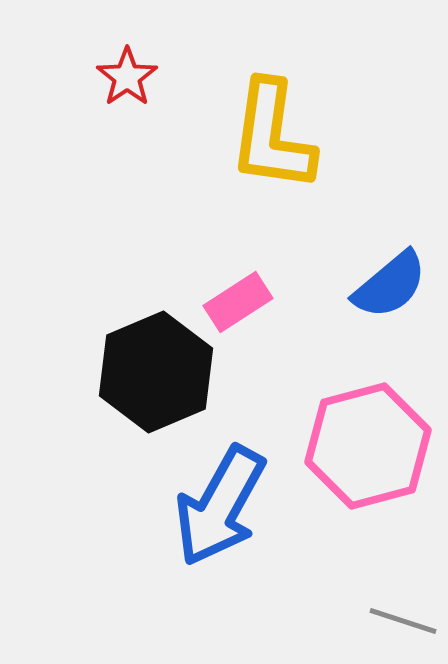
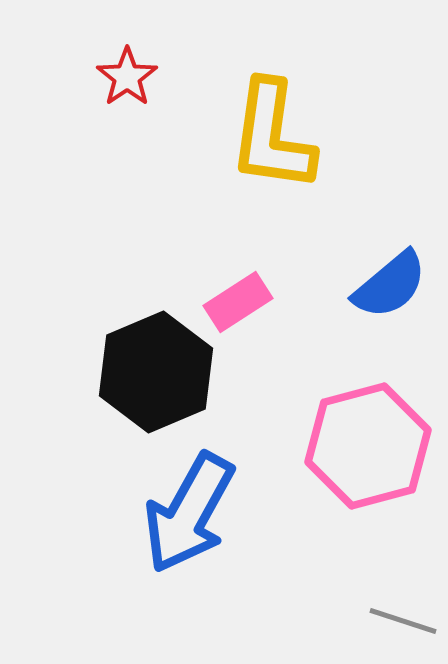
blue arrow: moved 31 px left, 7 px down
